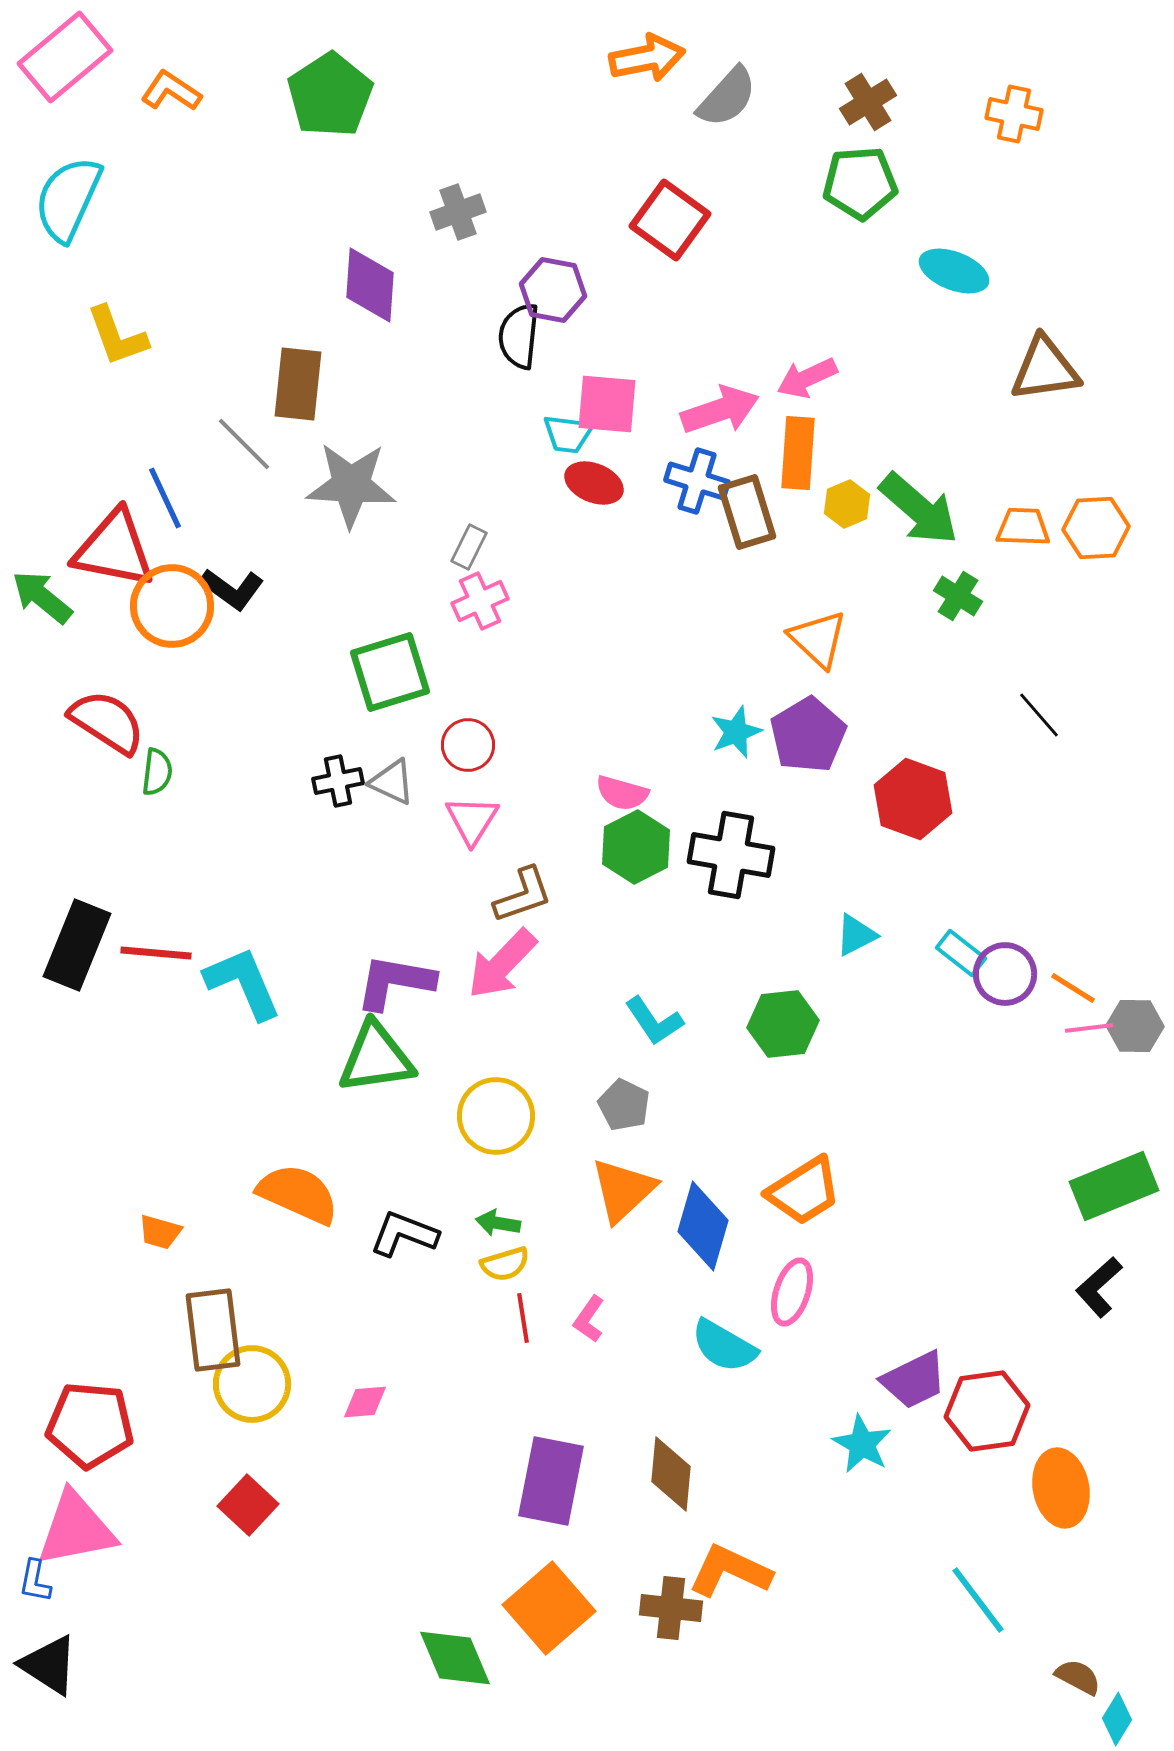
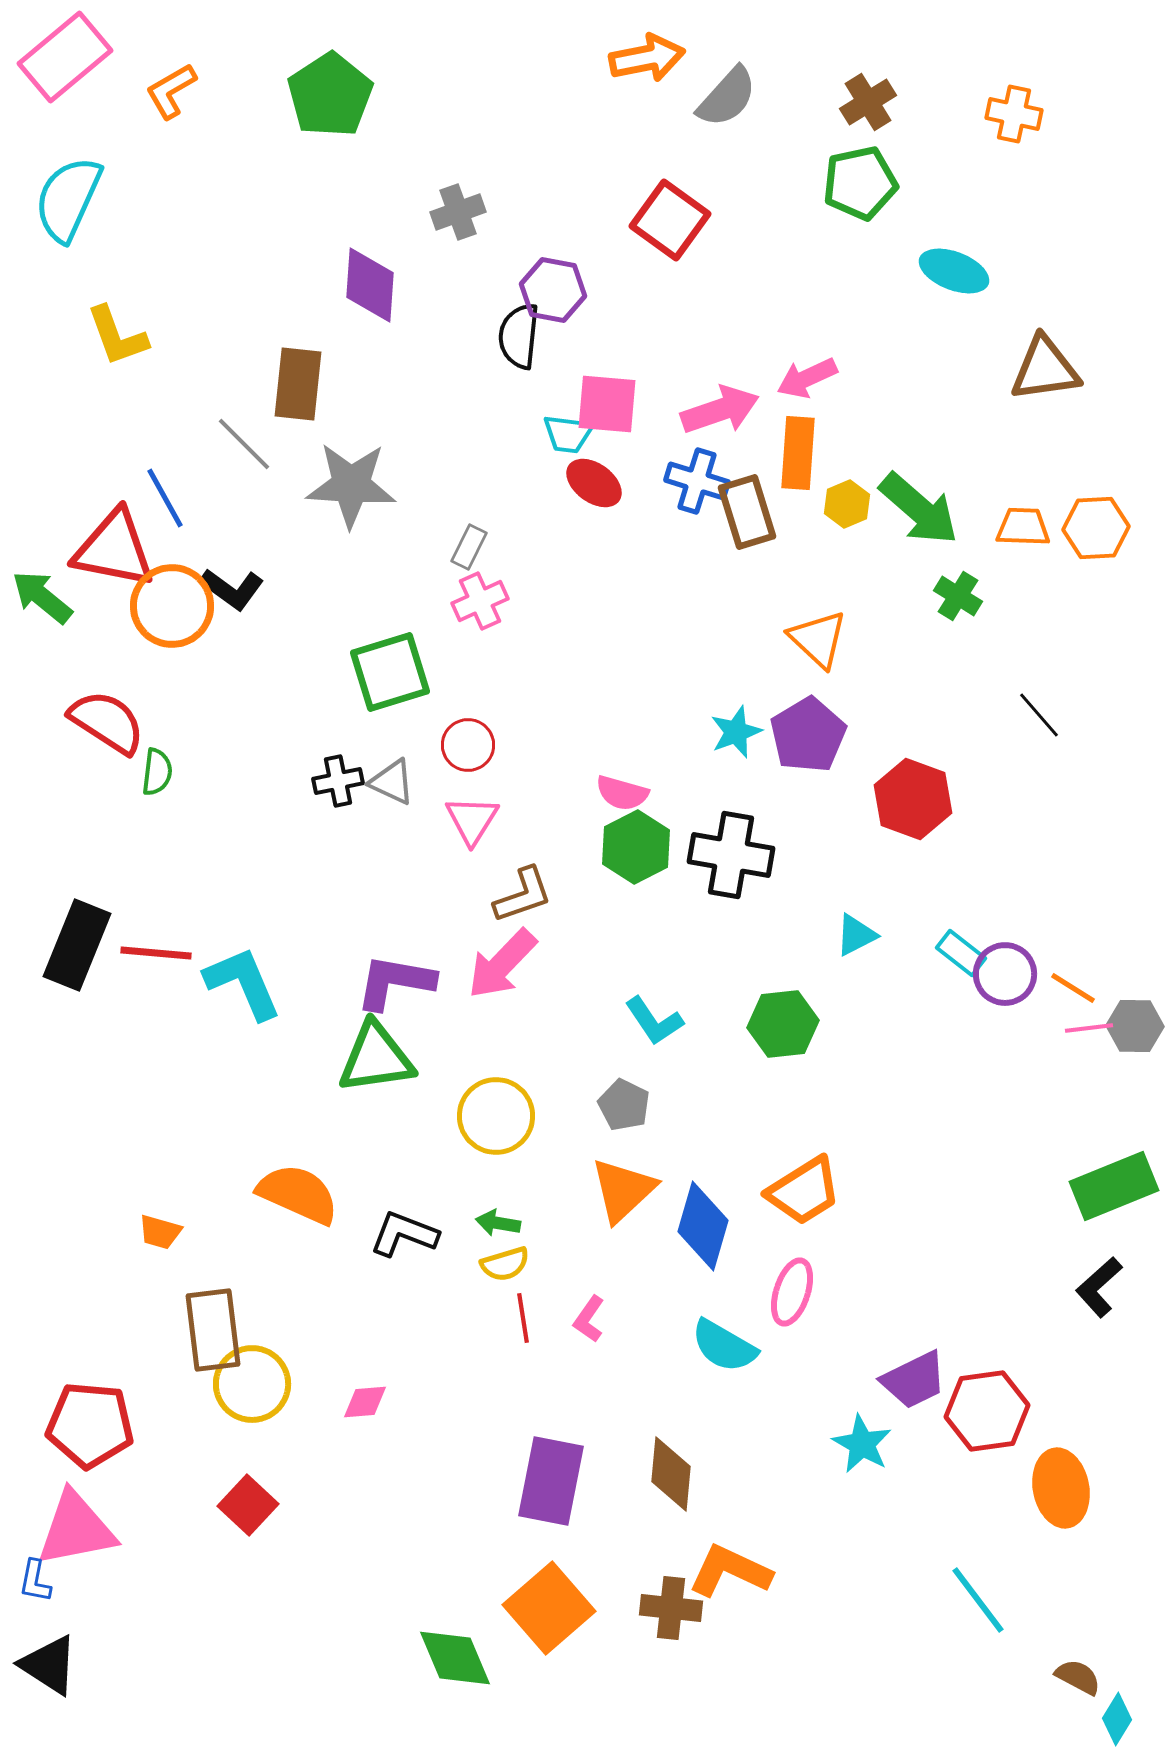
orange L-shape at (171, 91): rotated 64 degrees counterclockwise
green pentagon at (860, 183): rotated 8 degrees counterclockwise
red ellipse at (594, 483): rotated 14 degrees clockwise
blue line at (165, 498): rotated 4 degrees counterclockwise
